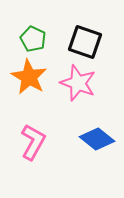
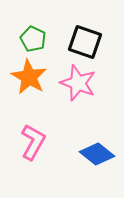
blue diamond: moved 15 px down
